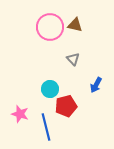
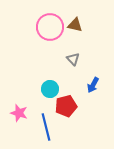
blue arrow: moved 3 px left
pink star: moved 1 px left, 1 px up
